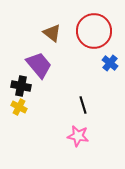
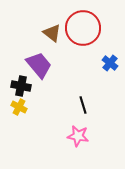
red circle: moved 11 px left, 3 px up
